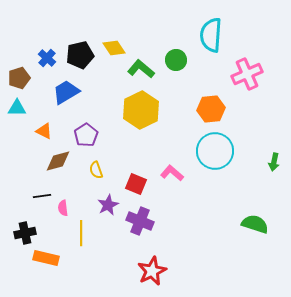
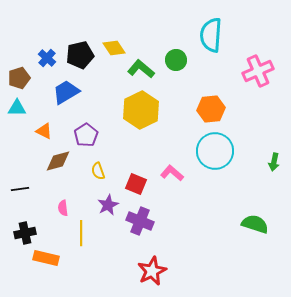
pink cross: moved 11 px right, 3 px up
yellow semicircle: moved 2 px right, 1 px down
black line: moved 22 px left, 7 px up
